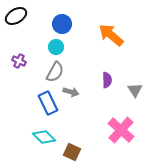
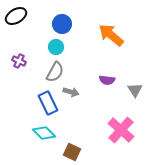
purple semicircle: rotated 98 degrees clockwise
cyan diamond: moved 4 px up
